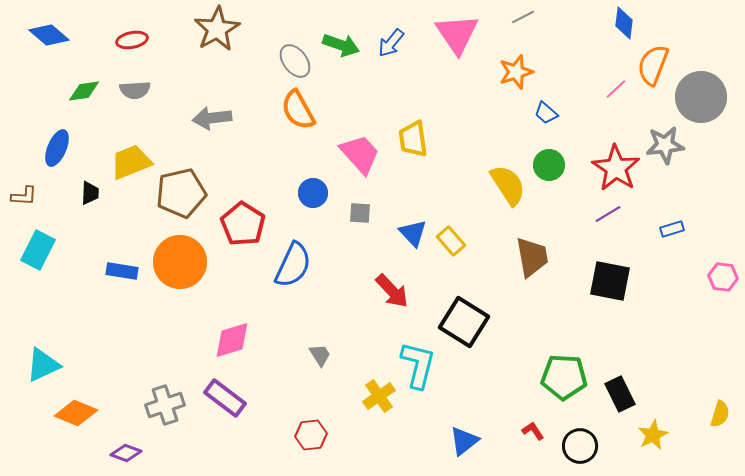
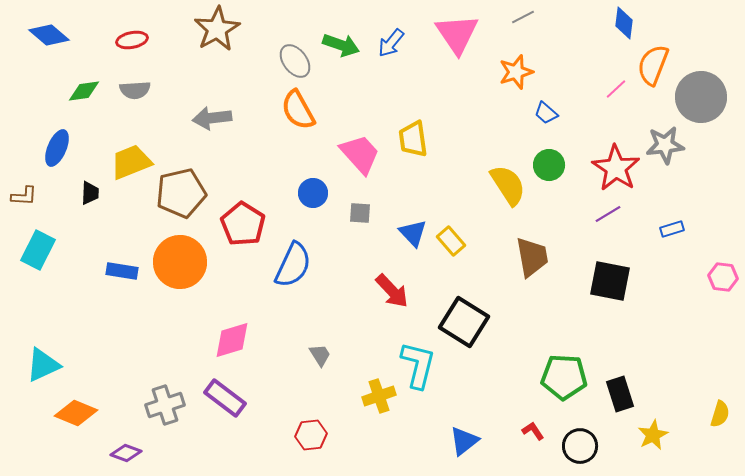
black rectangle at (620, 394): rotated 8 degrees clockwise
yellow cross at (379, 396): rotated 16 degrees clockwise
